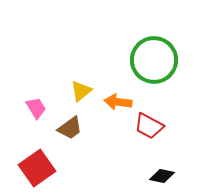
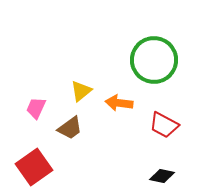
orange arrow: moved 1 px right, 1 px down
pink trapezoid: rotated 125 degrees counterclockwise
red trapezoid: moved 15 px right, 1 px up
red square: moved 3 px left, 1 px up
